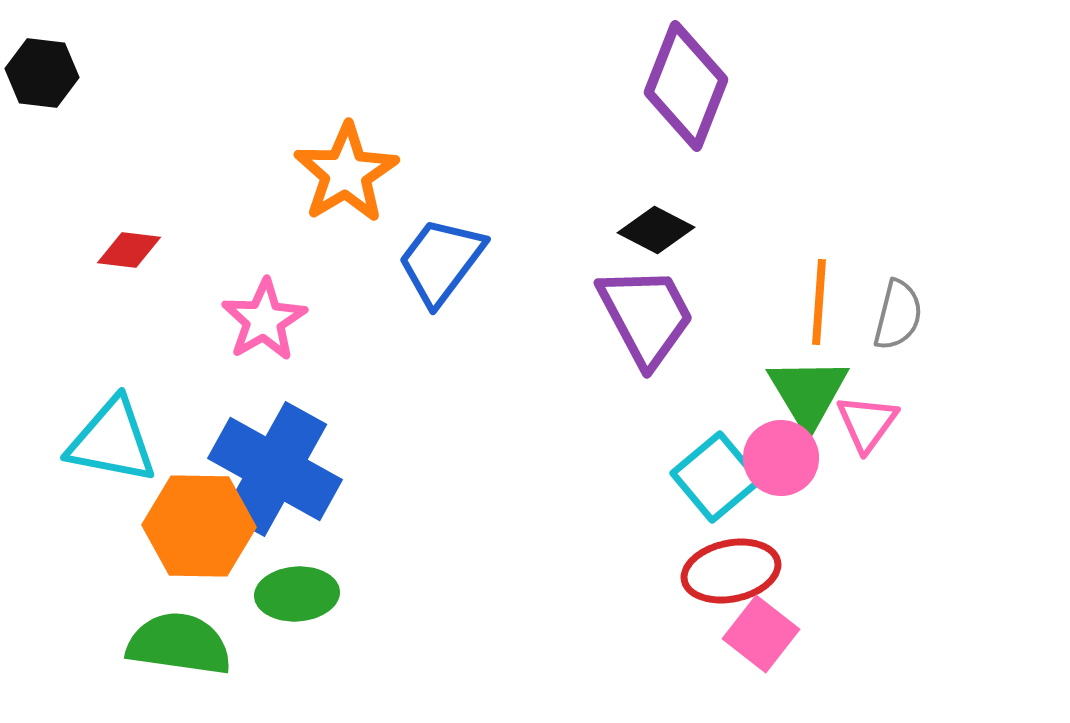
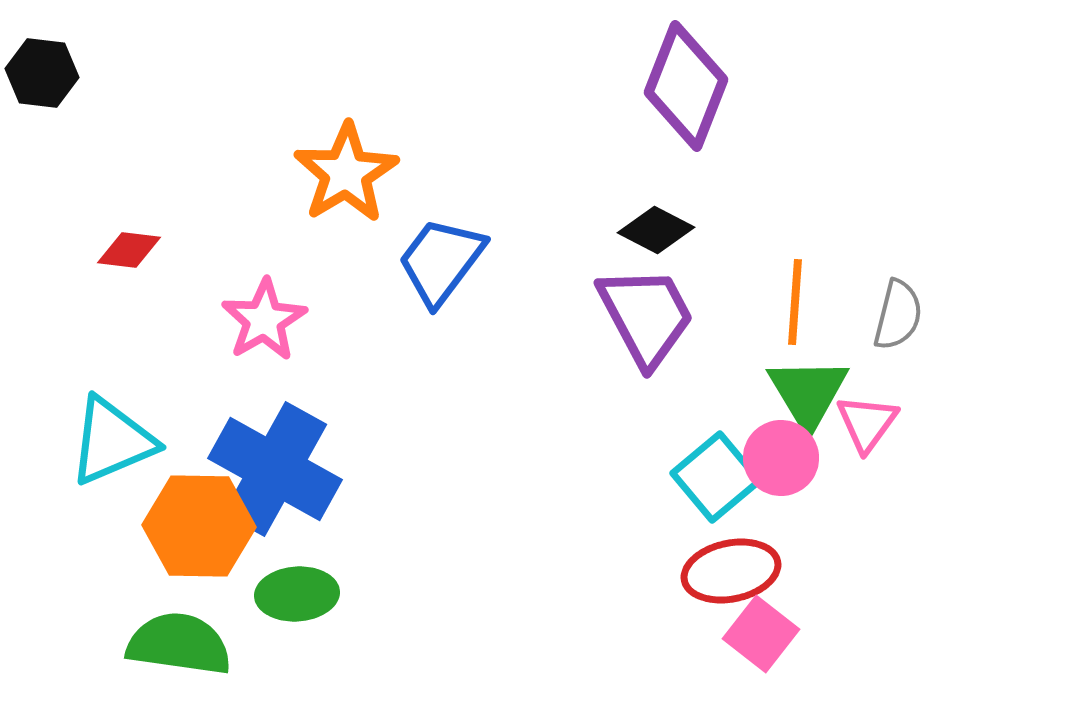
orange line: moved 24 px left
cyan triangle: rotated 34 degrees counterclockwise
